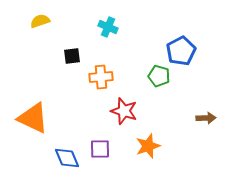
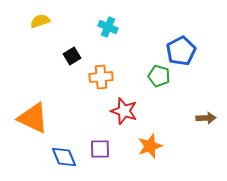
black square: rotated 24 degrees counterclockwise
orange star: moved 2 px right
blue diamond: moved 3 px left, 1 px up
